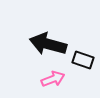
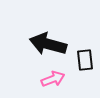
black rectangle: moved 2 px right; rotated 65 degrees clockwise
